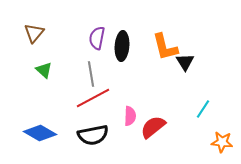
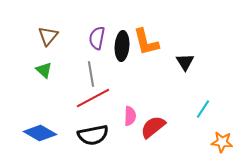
brown triangle: moved 14 px right, 3 px down
orange L-shape: moved 19 px left, 5 px up
